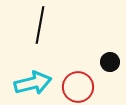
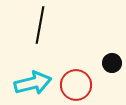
black circle: moved 2 px right, 1 px down
red circle: moved 2 px left, 2 px up
